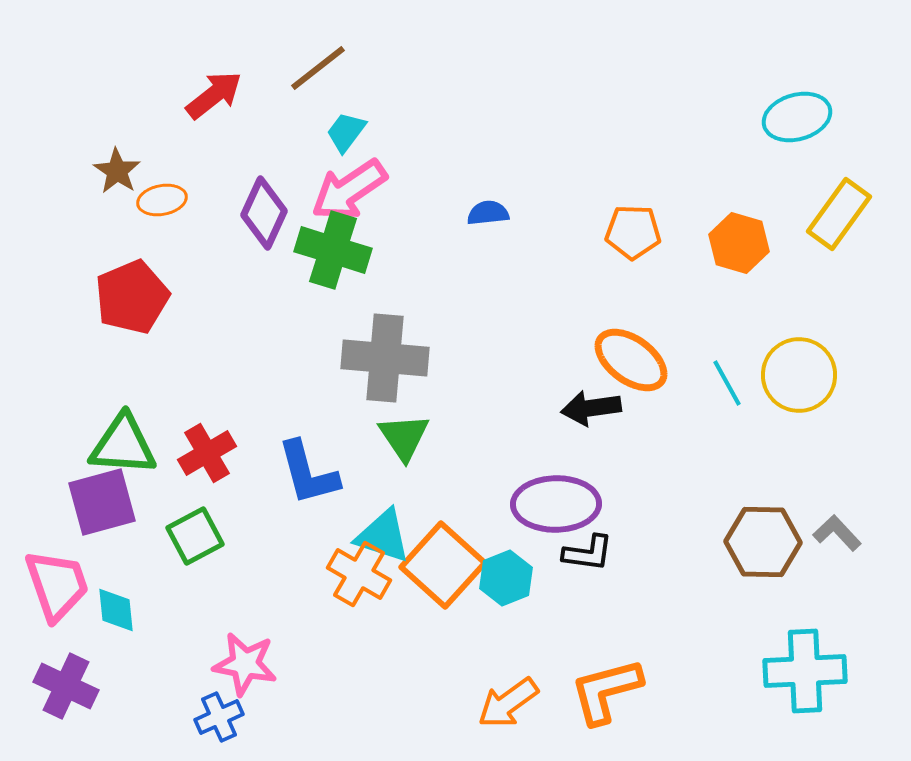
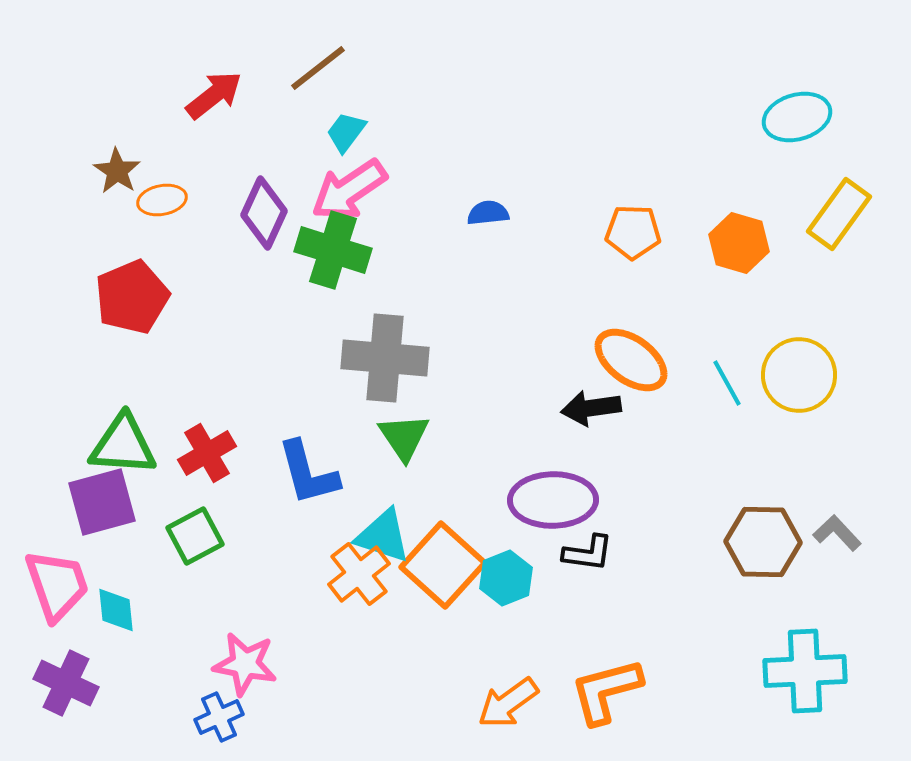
purple ellipse at (556, 504): moved 3 px left, 4 px up
orange cross at (359, 574): rotated 22 degrees clockwise
purple cross at (66, 686): moved 3 px up
